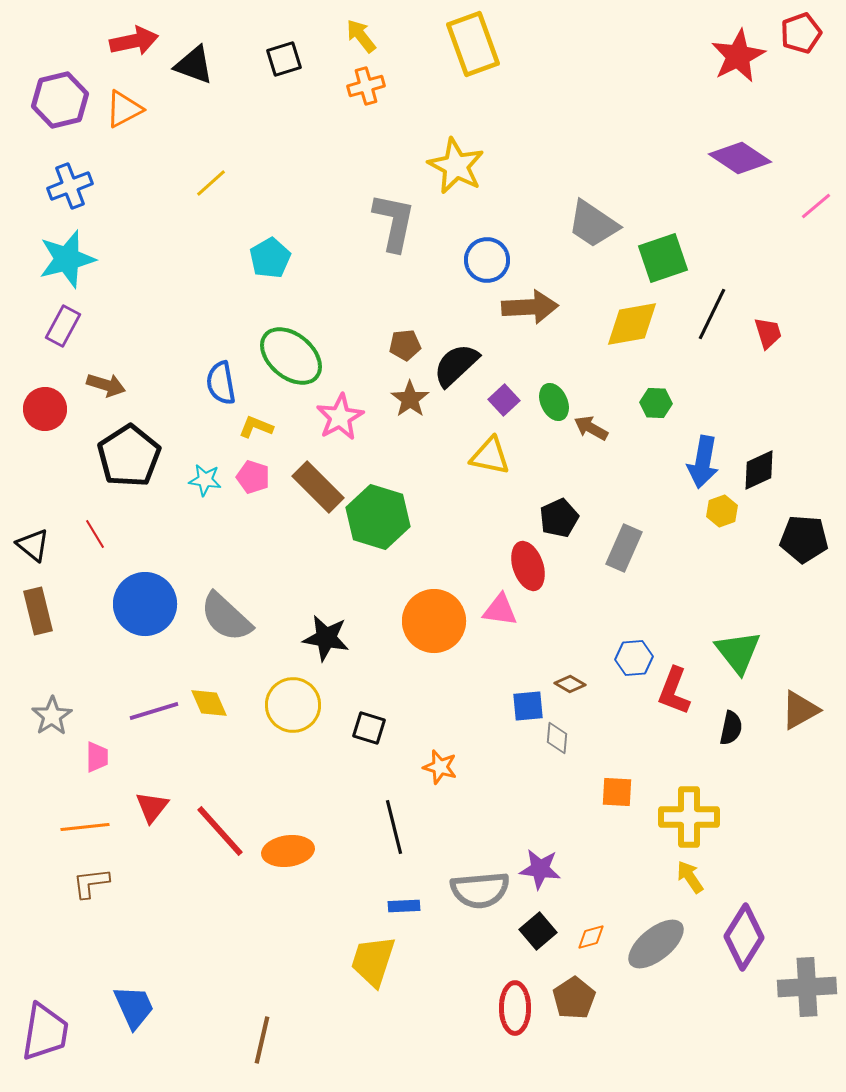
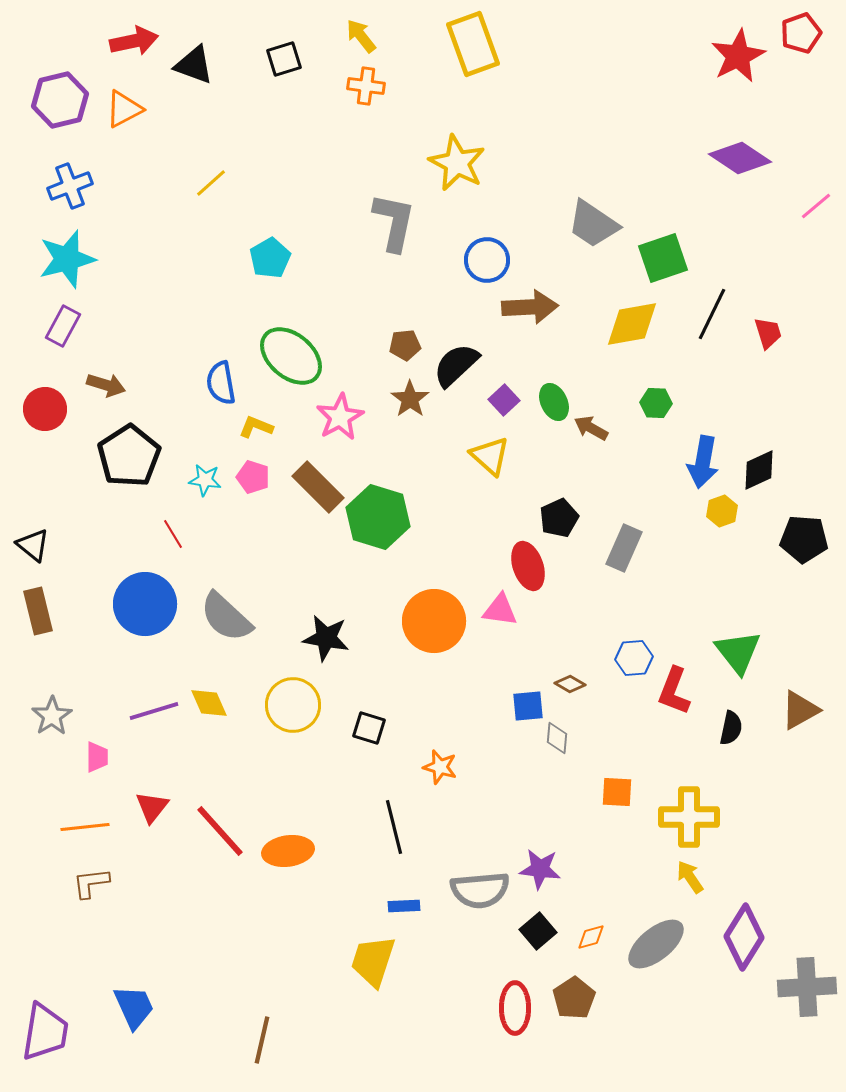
orange cross at (366, 86): rotated 24 degrees clockwise
yellow star at (456, 166): moved 1 px right, 3 px up
yellow triangle at (490, 456): rotated 30 degrees clockwise
red line at (95, 534): moved 78 px right
